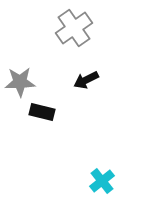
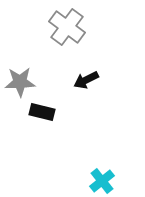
gray cross: moved 7 px left, 1 px up; rotated 18 degrees counterclockwise
